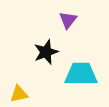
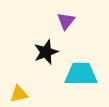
purple triangle: moved 2 px left, 1 px down
